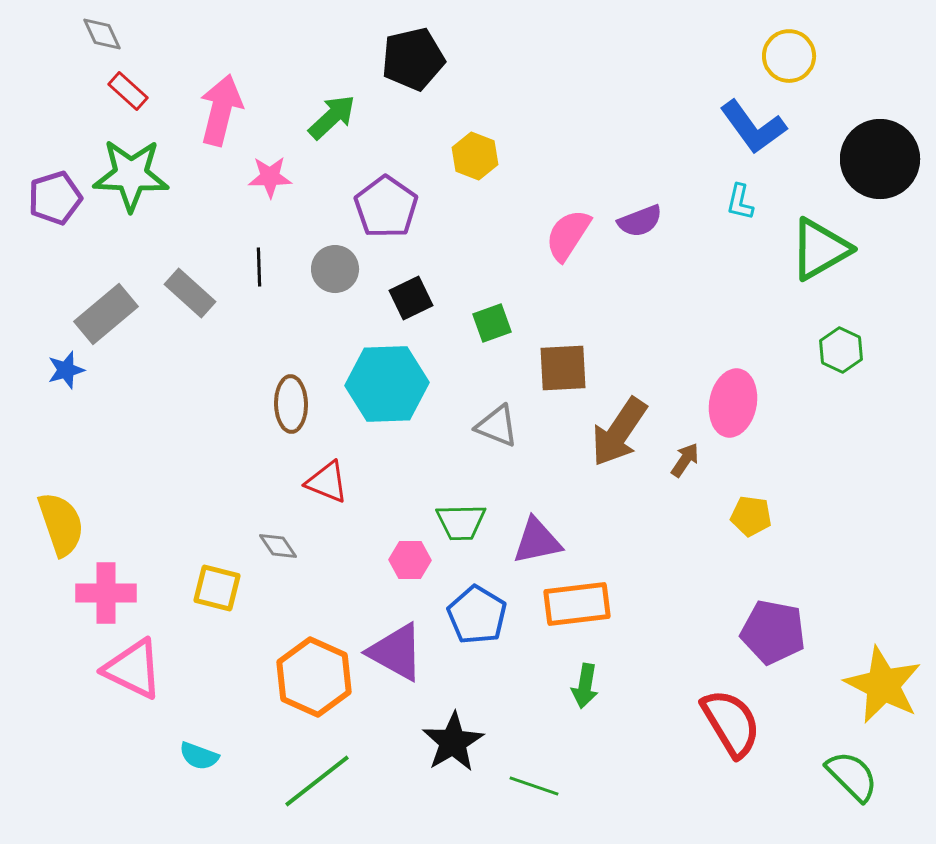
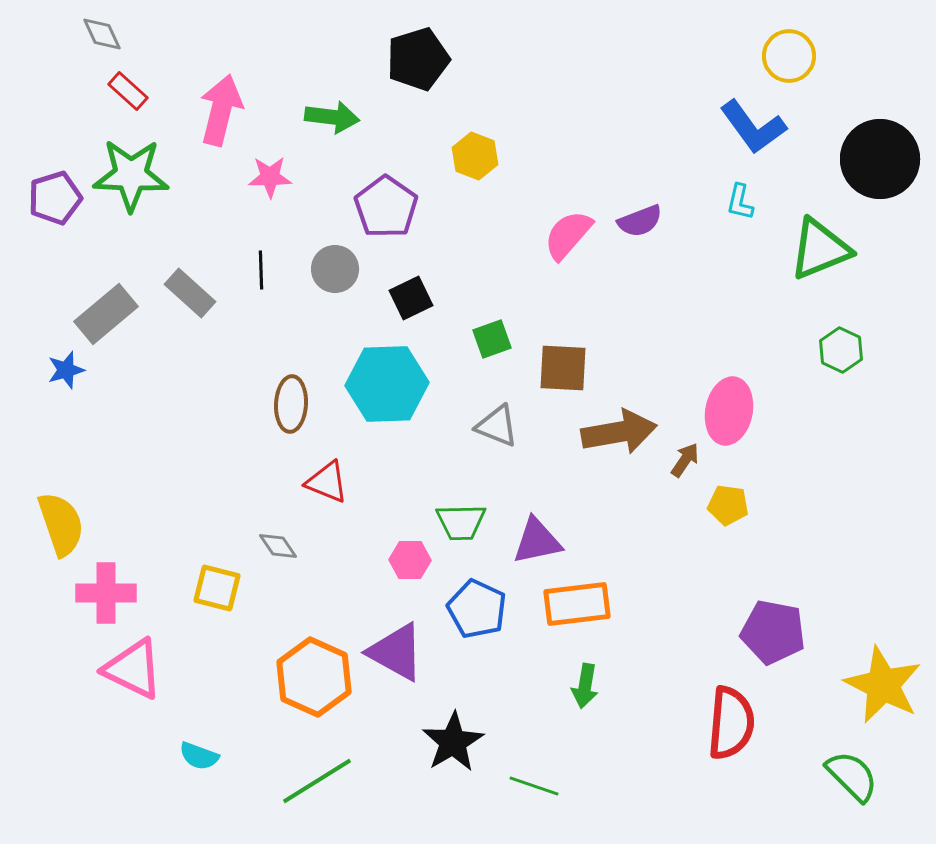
black pentagon at (413, 59): moved 5 px right; rotated 4 degrees counterclockwise
green arrow at (332, 117): rotated 50 degrees clockwise
pink semicircle at (568, 235): rotated 8 degrees clockwise
green triangle at (820, 249): rotated 8 degrees clockwise
black line at (259, 267): moved 2 px right, 3 px down
green square at (492, 323): moved 16 px down
brown square at (563, 368): rotated 6 degrees clockwise
pink ellipse at (733, 403): moved 4 px left, 8 px down
brown ellipse at (291, 404): rotated 4 degrees clockwise
brown arrow at (619, 432): rotated 134 degrees counterclockwise
yellow pentagon at (751, 516): moved 23 px left, 11 px up
blue pentagon at (477, 615): moved 6 px up; rotated 6 degrees counterclockwise
red semicircle at (731, 723): rotated 36 degrees clockwise
green line at (317, 781): rotated 6 degrees clockwise
